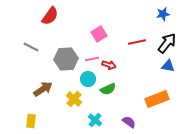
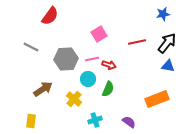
green semicircle: rotated 42 degrees counterclockwise
cyan cross: rotated 32 degrees clockwise
